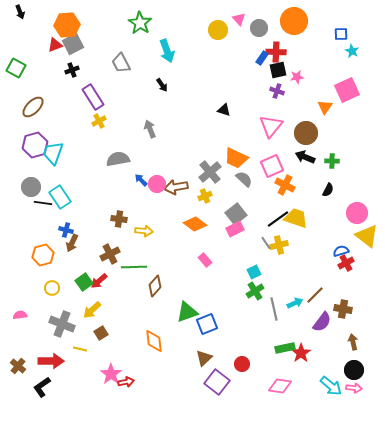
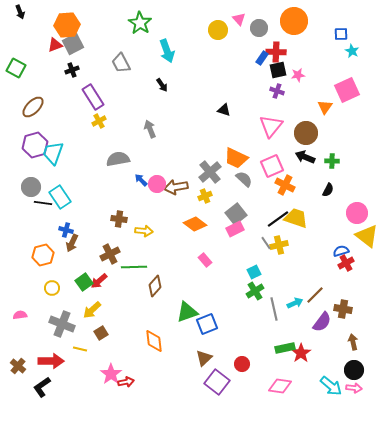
pink star at (297, 77): moved 1 px right, 2 px up
